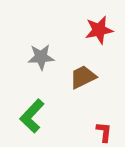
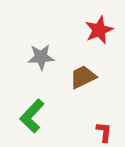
red star: rotated 12 degrees counterclockwise
